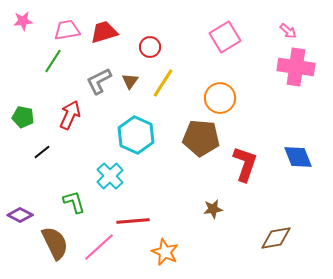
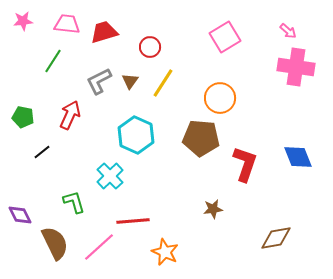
pink trapezoid: moved 6 px up; rotated 16 degrees clockwise
purple diamond: rotated 35 degrees clockwise
